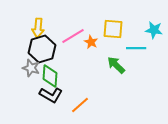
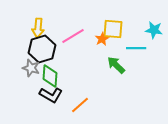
orange star: moved 11 px right, 3 px up; rotated 16 degrees clockwise
